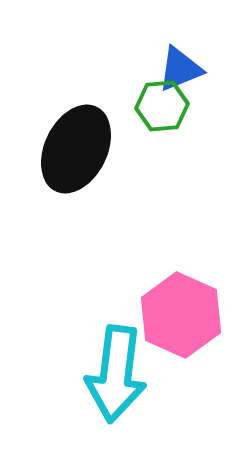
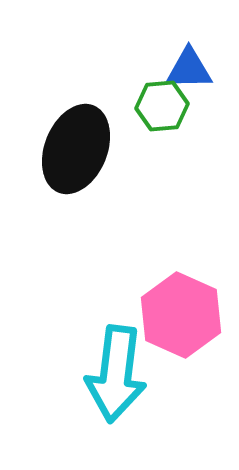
blue triangle: moved 9 px right; rotated 21 degrees clockwise
black ellipse: rotated 4 degrees counterclockwise
